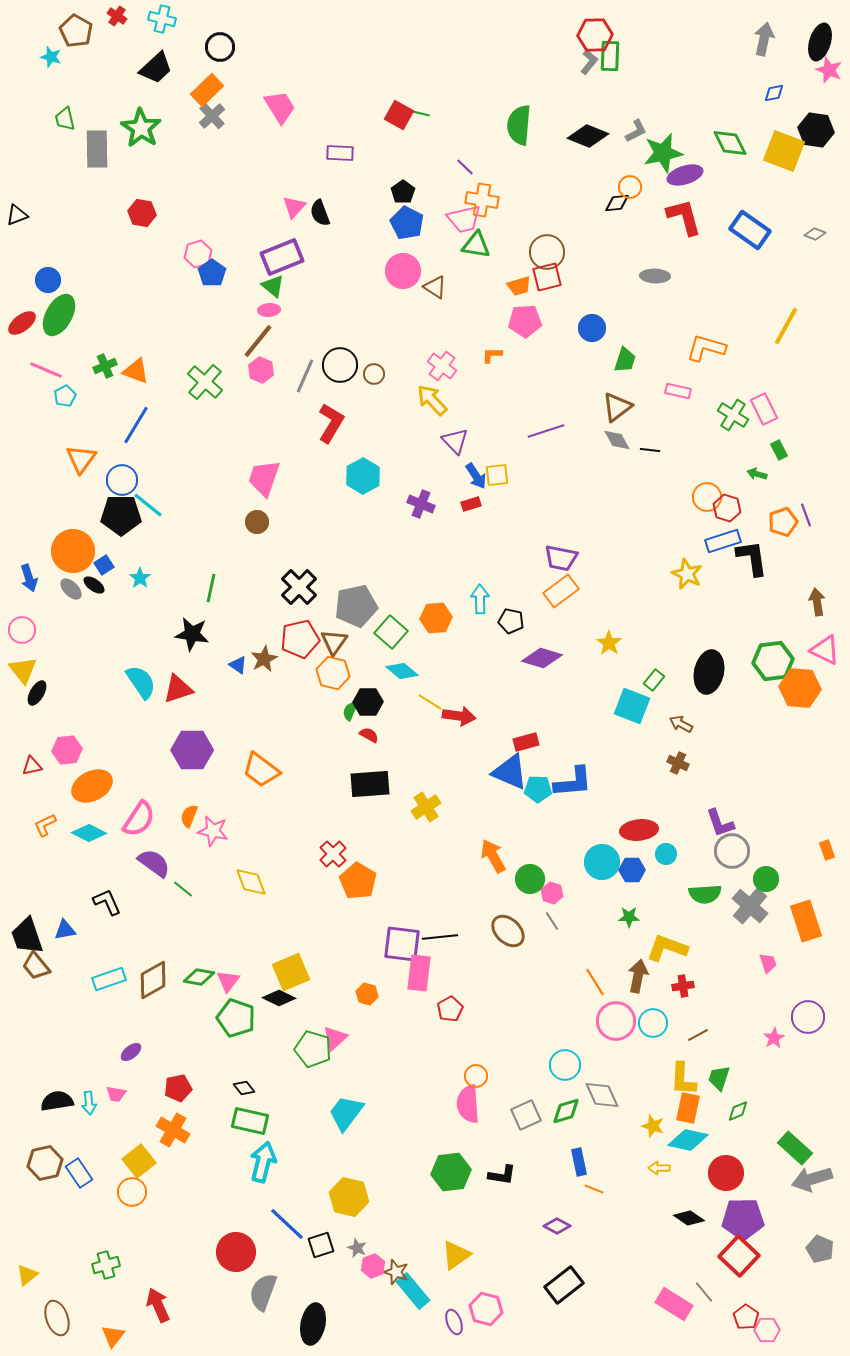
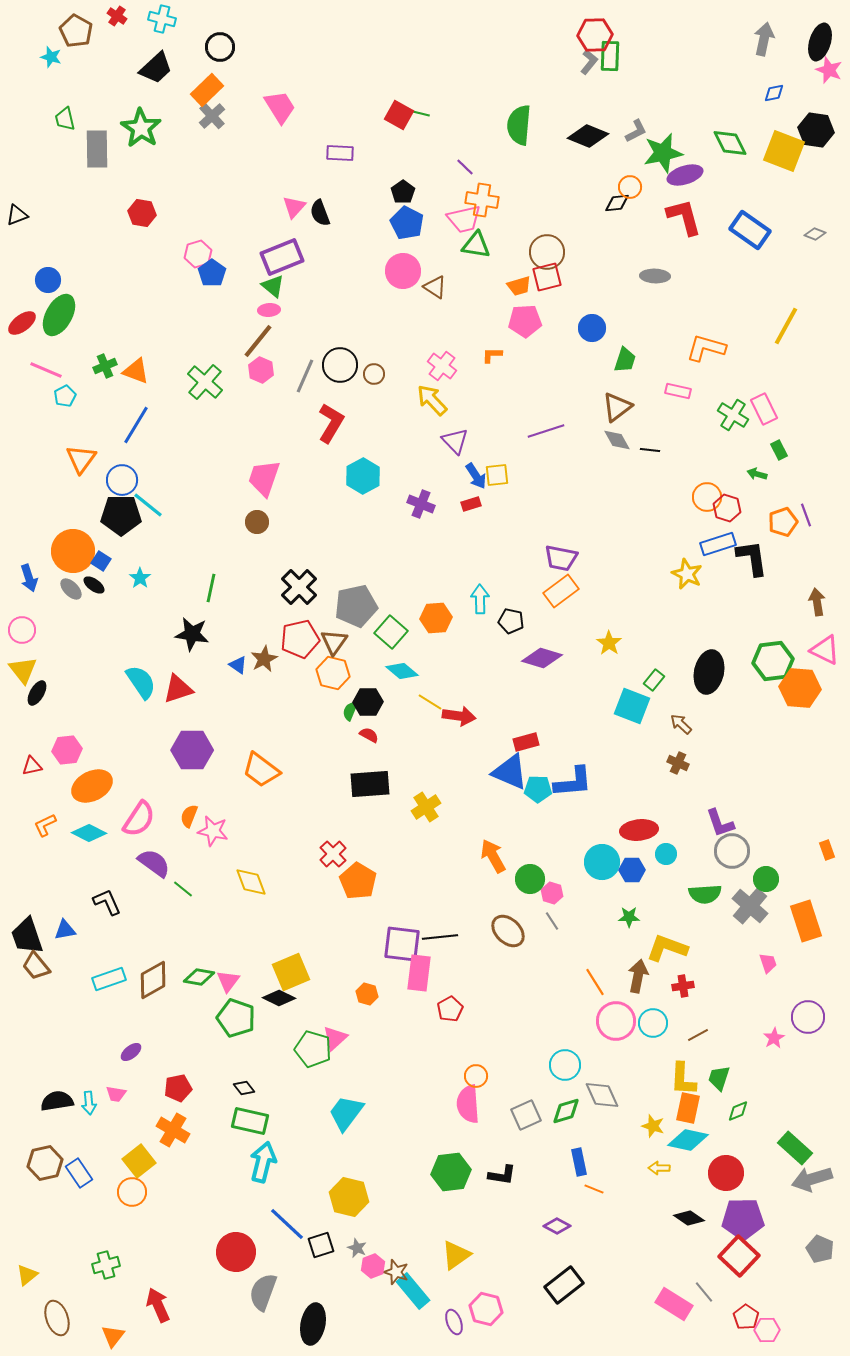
blue rectangle at (723, 541): moved 5 px left, 3 px down
blue square at (104, 565): moved 3 px left, 4 px up; rotated 24 degrees counterclockwise
brown arrow at (681, 724): rotated 15 degrees clockwise
